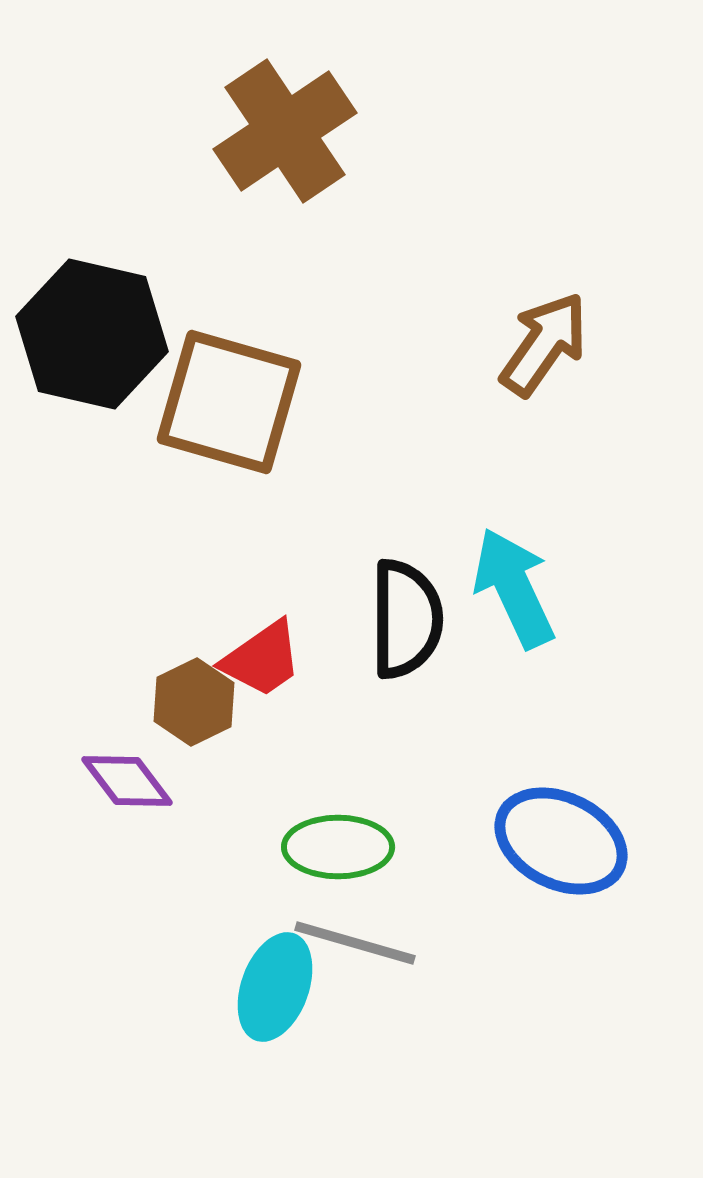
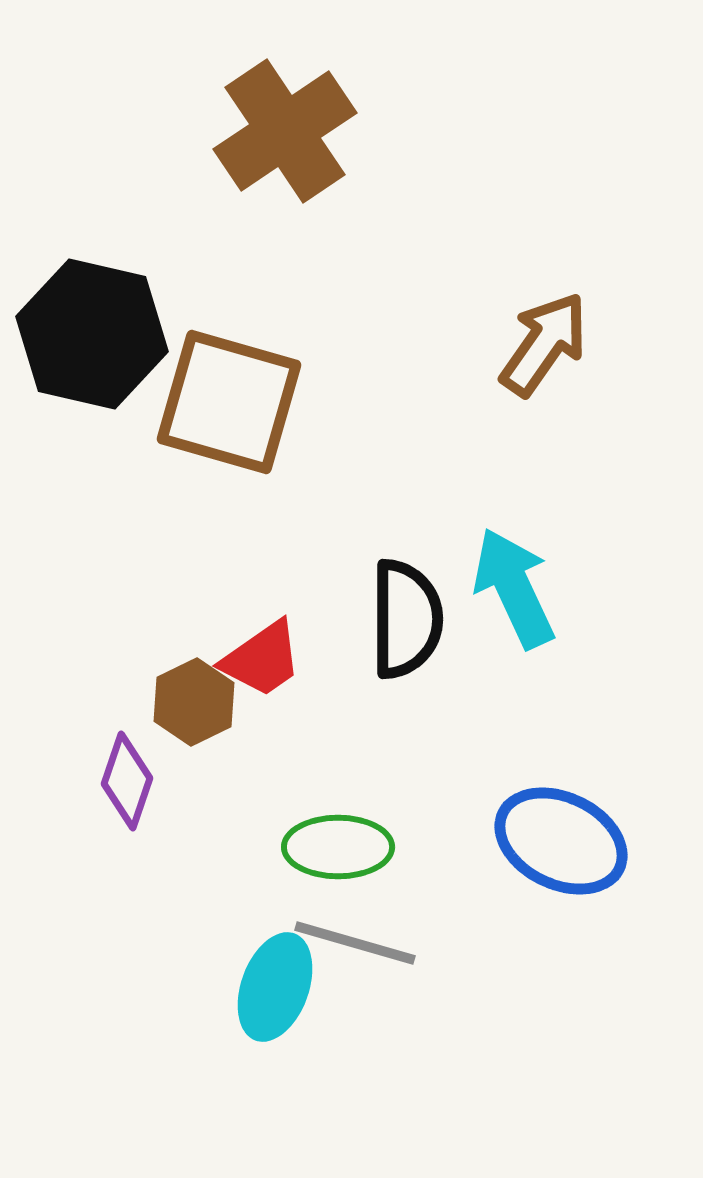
purple diamond: rotated 56 degrees clockwise
